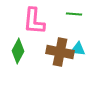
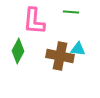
green line: moved 3 px left, 2 px up
brown cross: moved 4 px down
